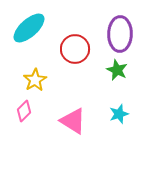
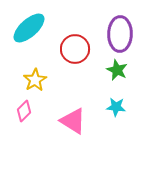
cyan star: moved 3 px left, 7 px up; rotated 24 degrees clockwise
